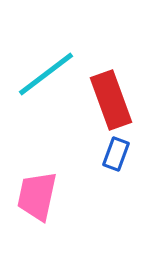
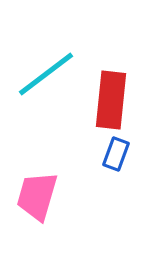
red rectangle: rotated 26 degrees clockwise
pink trapezoid: rotated 4 degrees clockwise
